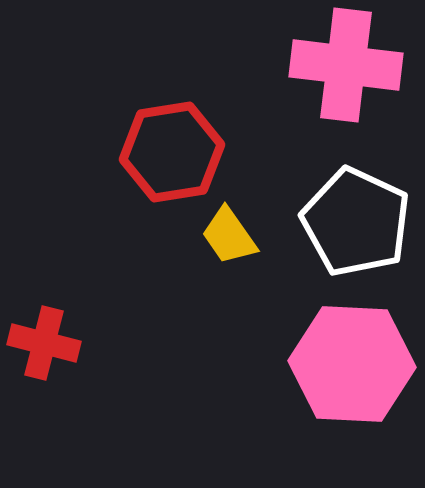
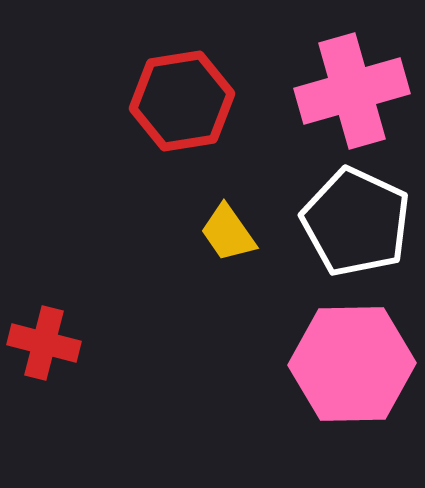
pink cross: moved 6 px right, 26 px down; rotated 23 degrees counterclockwise
red hexagon: moved 10 px right, 51 px up
yellow trapezoid: moved 1 px left, 3 px up
pink hexagon: rotated 4 degrees counterclockwise
